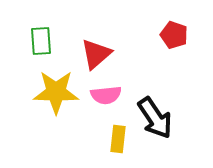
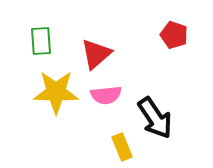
yellow rectangle: moved 4 px right, 8 px down; rotated 28 degrees counterclockwise
